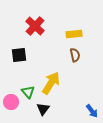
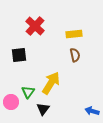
green triangle: rotated 16 degrees clockwise
blue arrow: rotated 144 degrees clockwise
